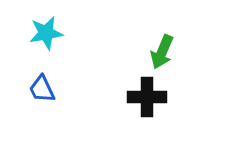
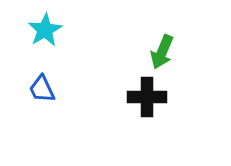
cyan star: moved 1 px left, 3 px up; rotated 20 degrees counterclockwise
